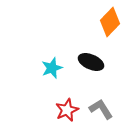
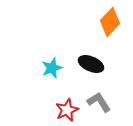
black ellipse: moved 2 px down
gray L-shape: moved 2 px left, 7 px up
